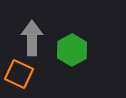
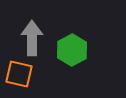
orange square: rotated 12 degrees counterclockwise
